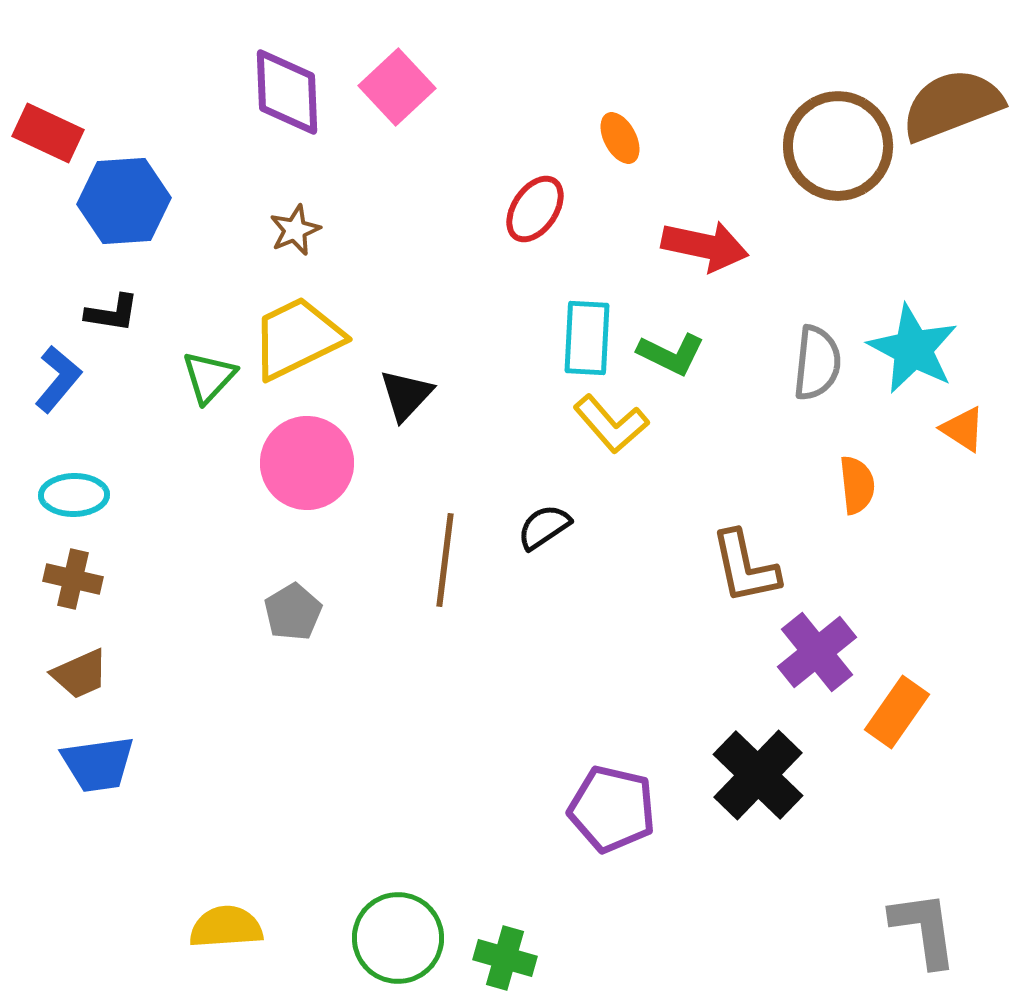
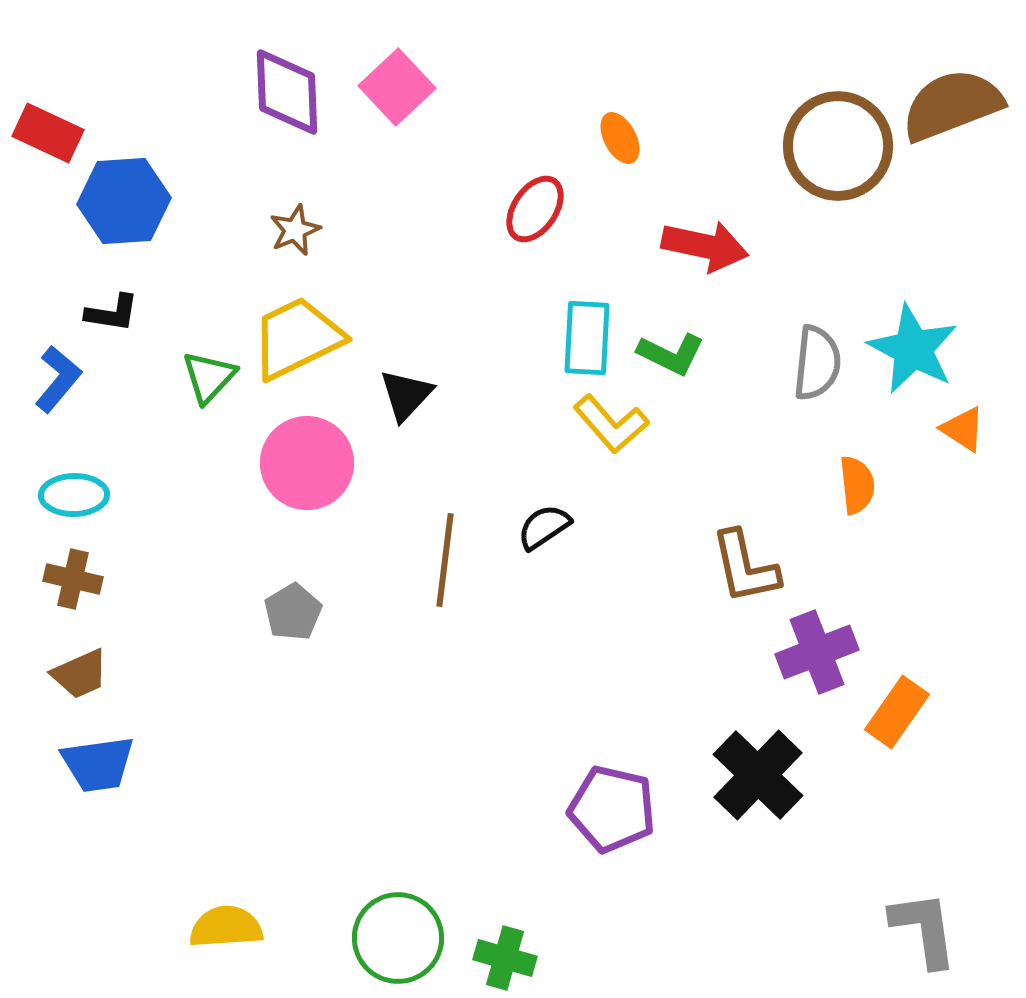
purple cross: rotated 18 degrees clockwise
